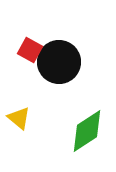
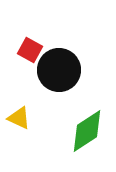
black circle: moved 8 px down
yellow triangle: rotated 15 degrees counterclockwise
